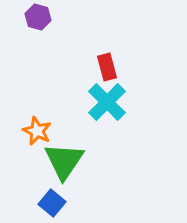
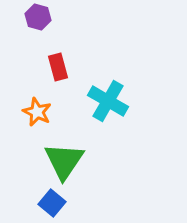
red rectangle: moved 49 px left
cyan cross: moved 1 px right, 1 px up; rotated 15 degrees counterclockwise
orange star: moved 19 px up
